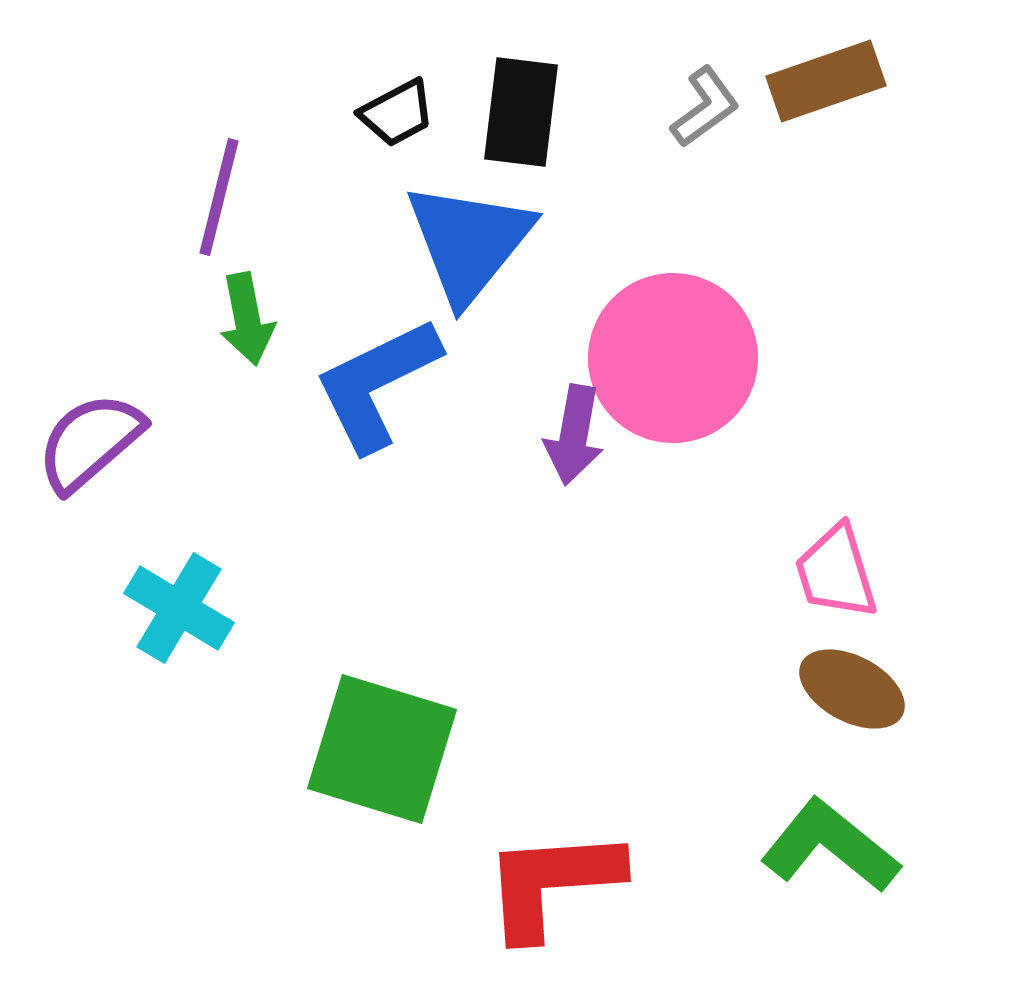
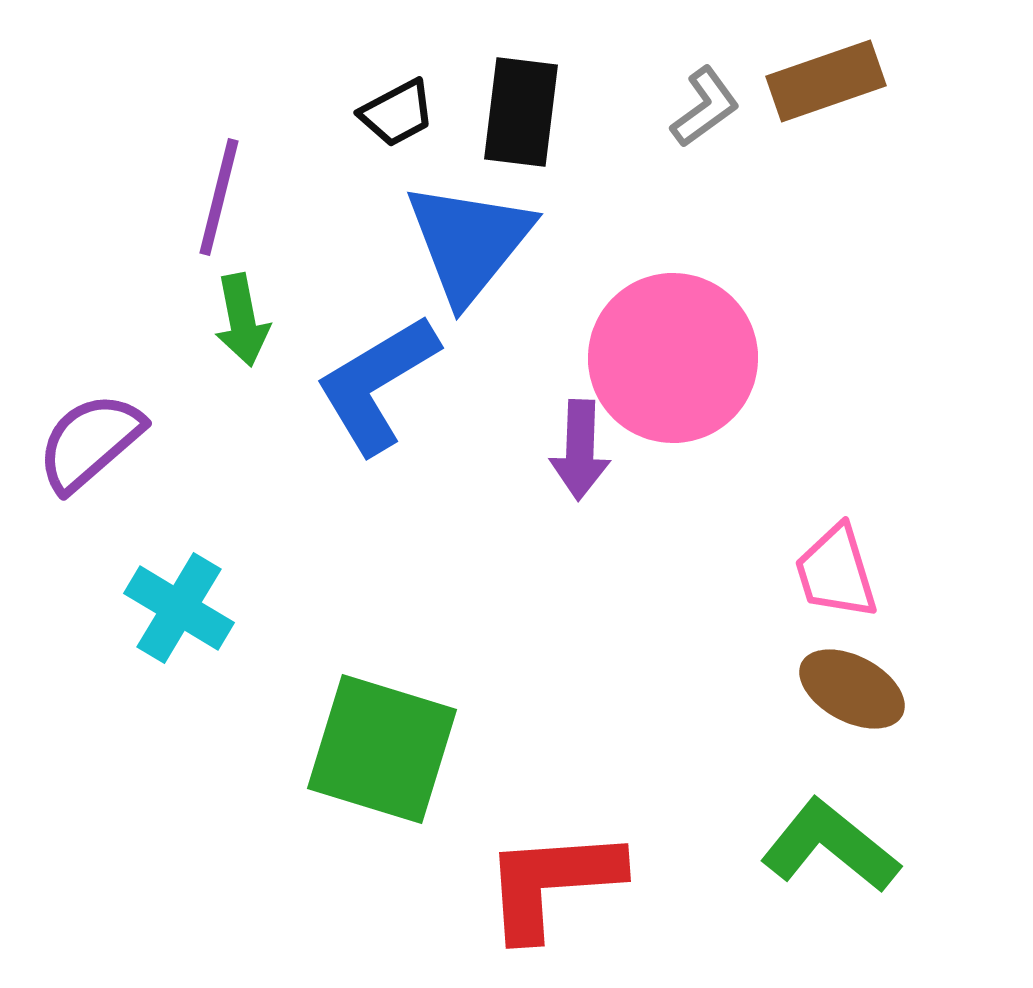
green arrow: moved 5 px left, 1 px down
blue L-shape: rotated 5 degrees counterclockwise
purple arrow: moved 6 px right, 15 px down; rotated 8 degrees counterclockwise
